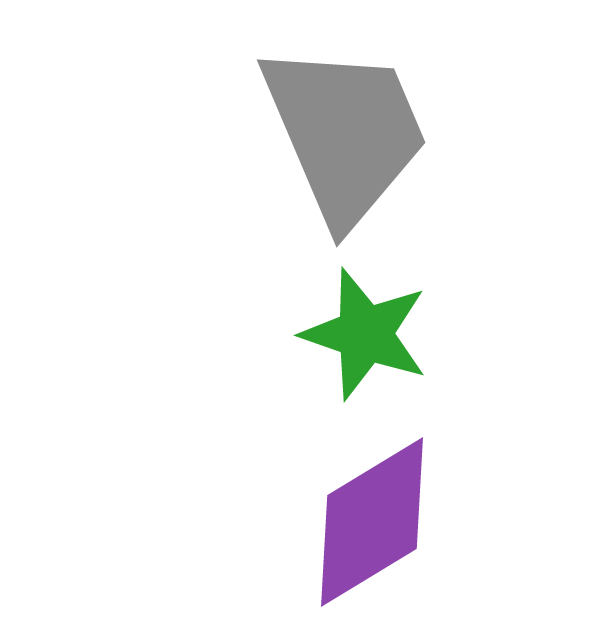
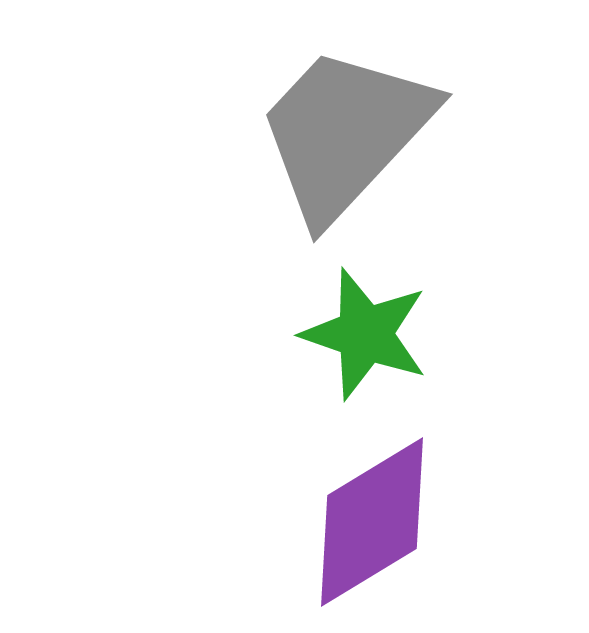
gray trapezoid: rotated 114 degrees counterclockwise
